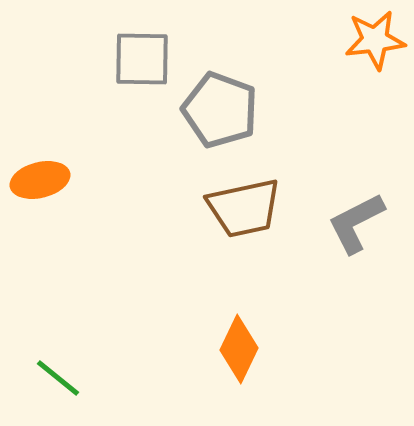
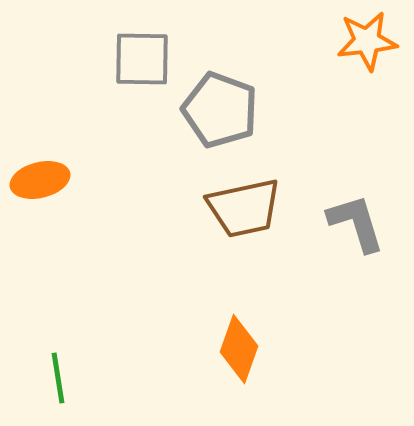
orange star: moved 8 px left, 1 px down
gray L-shape: rotated 100 degrees clockwise
orange diamond: rotated 6 degrees counterclockwise
green line: rotated 42 degrees clockwise
